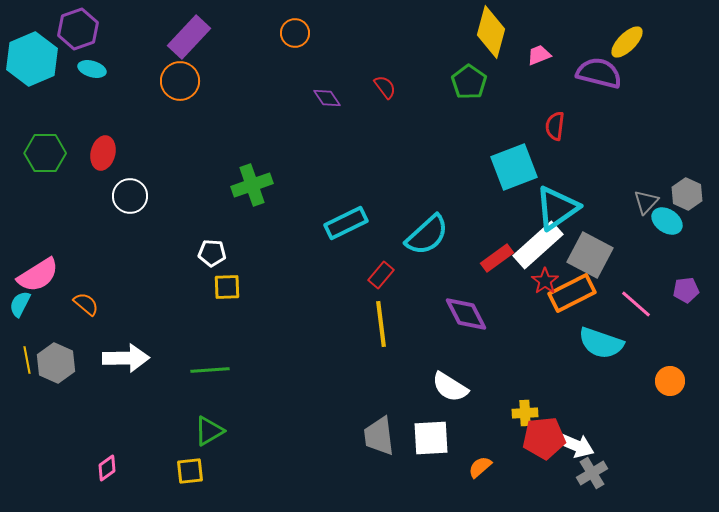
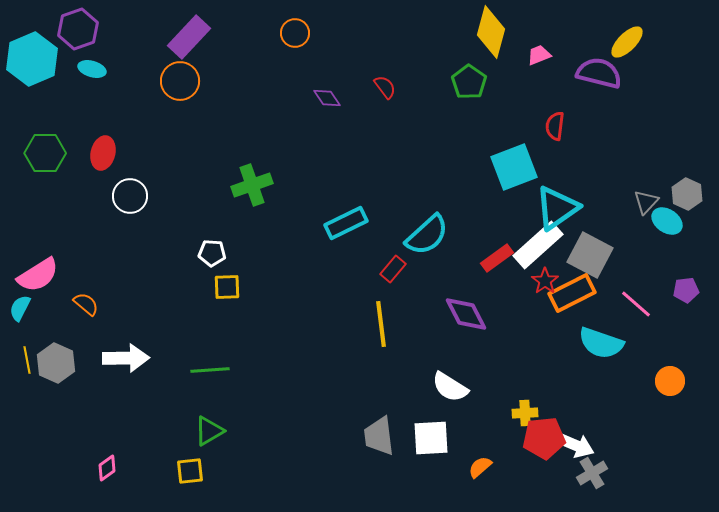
red rectangle at (381, 275): moved 12 px right, 6 px up
cyan semicircle at (20, 304): moved 4 px down
